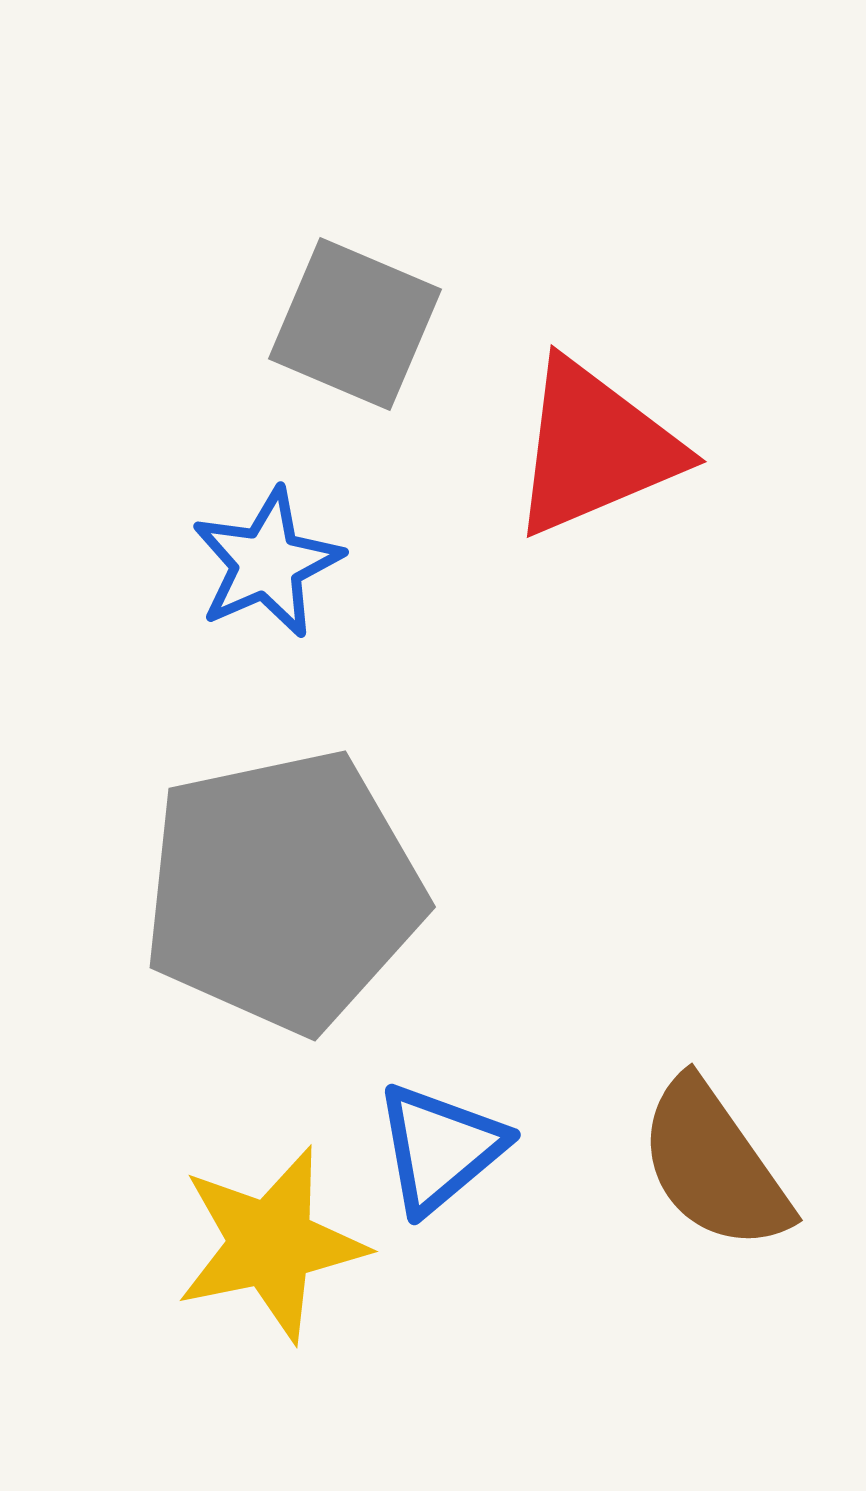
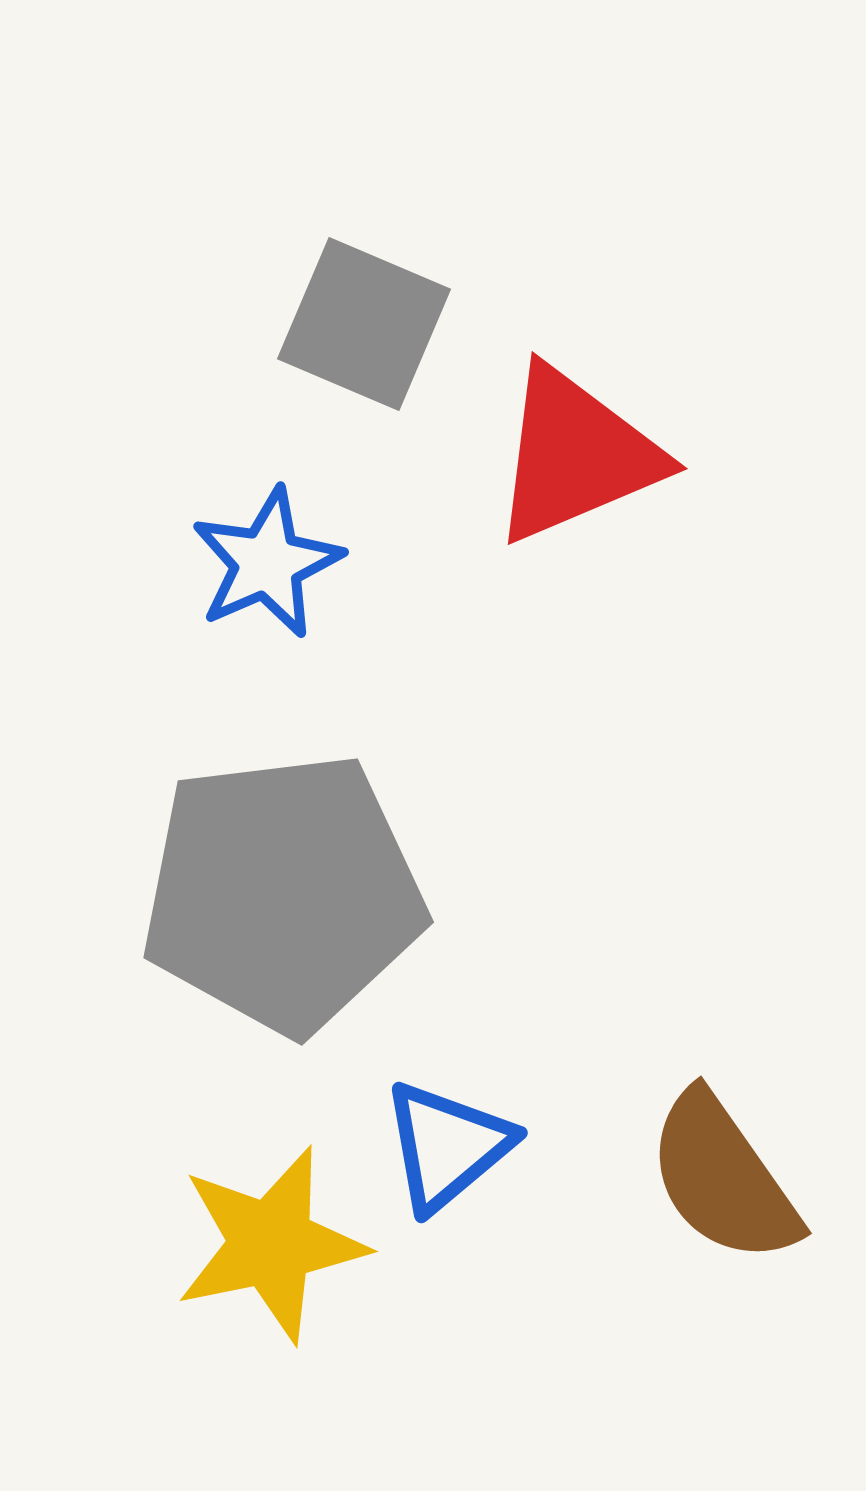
gray square: moved 9 px right
red triangle: moved 19 px left, 7 px down
gray pentagon: moved 2 px down; rotated 5 degrees clockwise
blue triangle: moved 7 px right, 2 px up
brown semicircle: moved 9 px right, 13 px down
